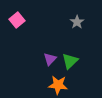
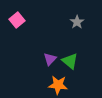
green triangle: rotated 36 degrees counterclockwise
